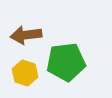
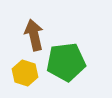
brown arrow: moved 8 px right; rotated 84 degrees clockwise
